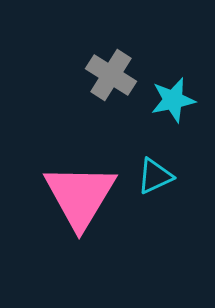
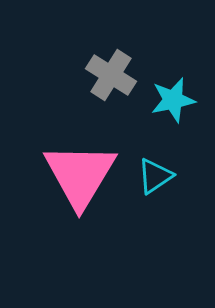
cyan triangle: rotated 9 degrees counterclockwise
pink triangle: moved 21 px up
